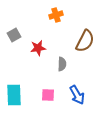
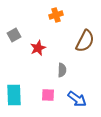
red star: rotated 14 degrees counterclockwise
gray semicircle: moved 6 px down
blue arrow: moved 4 px down; rotated 24 degrees counterclockwise
